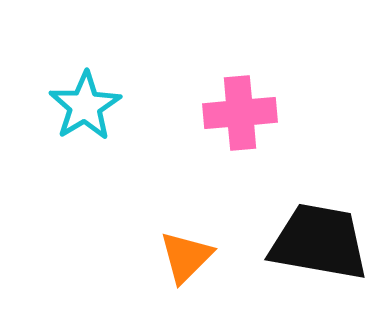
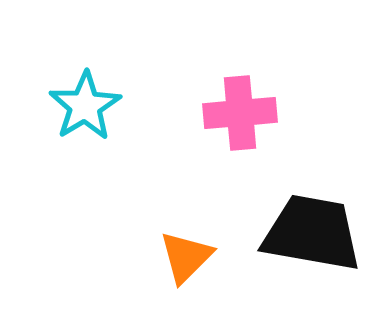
black trapezoid: moved 7 px left, 9 px up
